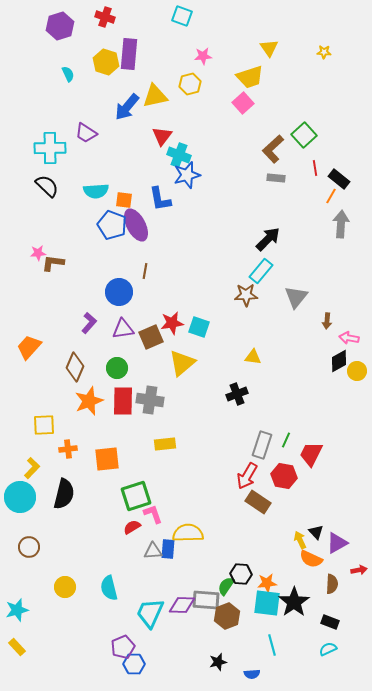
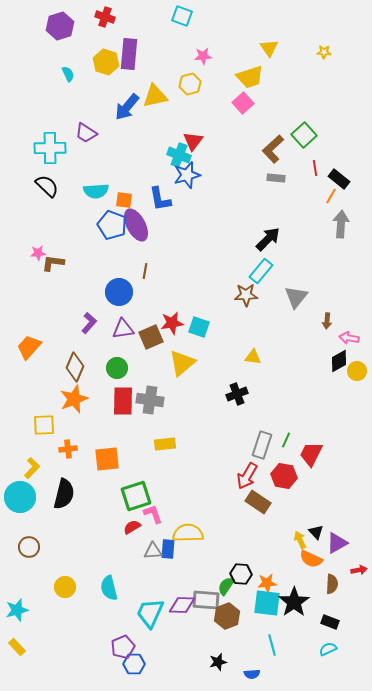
red triangle at (162, 136): moved 31 px right, 5 px down
orange star at (89, 401): moved 15 px left, 2 px up
